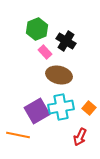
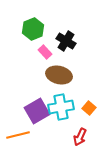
green hexagon: moved 4 px left
orange line: rotated 25 degrees counterclockwise
